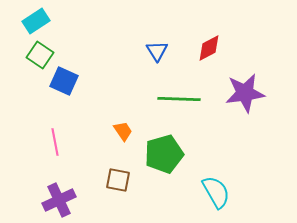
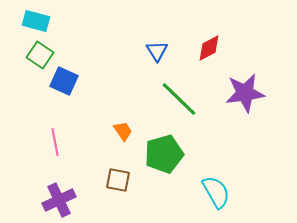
cyan rectangle: rotated 48 degrees clockwise
green line: rotated 42 degrees clockwise
